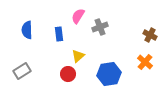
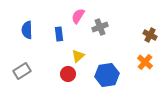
blue hexagon: moved 2 px left, 1 px down
